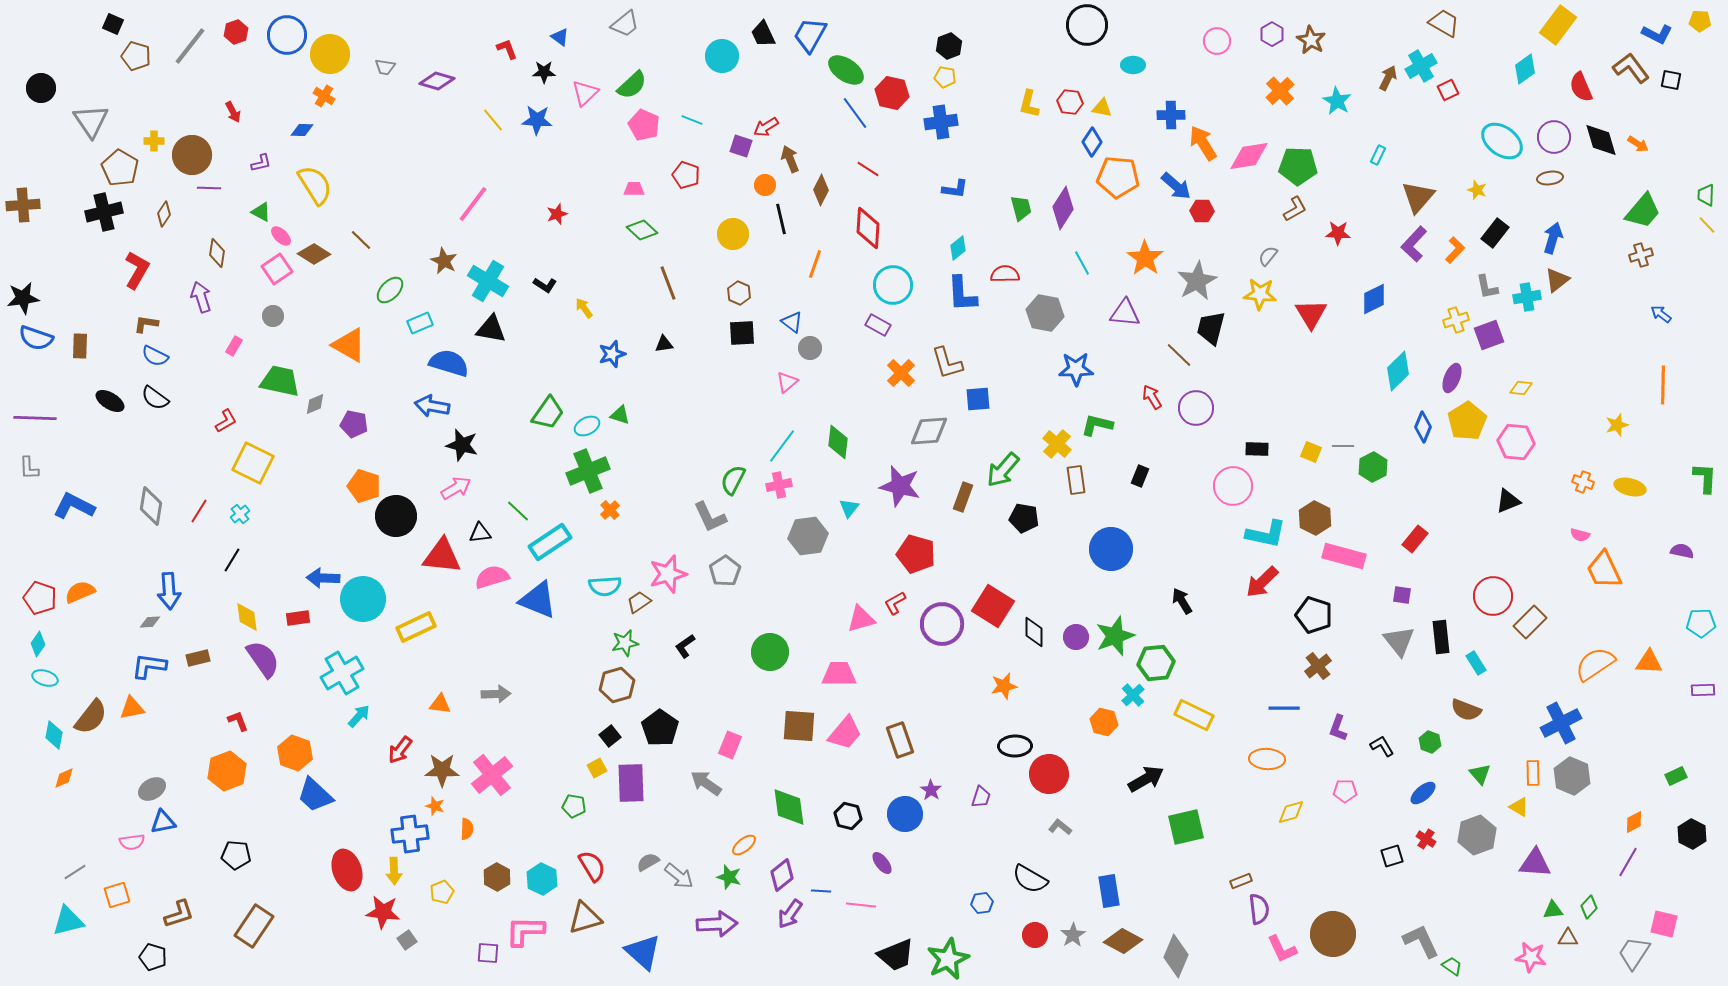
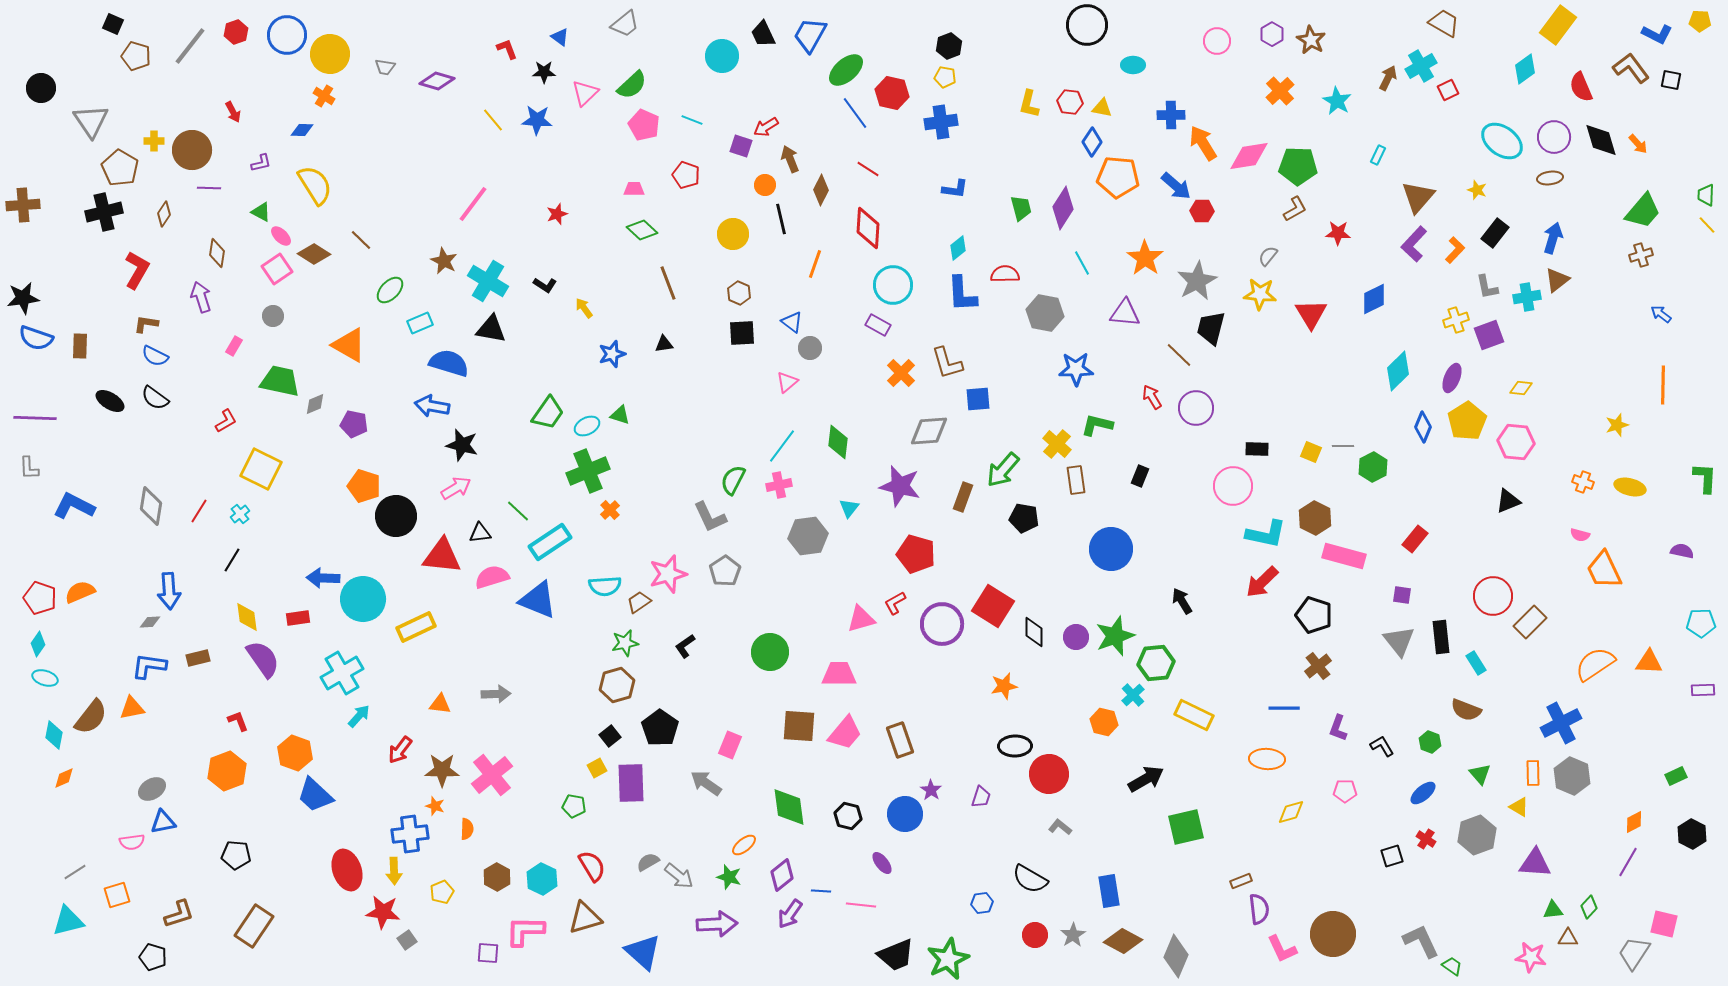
green ellipse at (846, 70): rotated 75 degrees counterclockwise
orange arrow at (1638, 144): rotated 15 degrees clockwise
brown circle at (192, 155): moved 5 px up
yellow square at (253, 463): moved 8 px right, 6 px down
